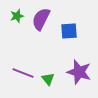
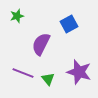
purple semicircle: moved 25 px down
blue square: moved 7 px up; rotated 24 degrees counterclockwise
